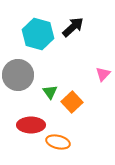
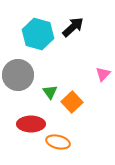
red ellipse: moved 1 px up
